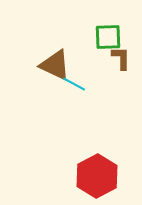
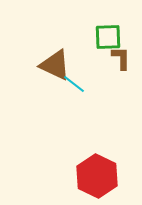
cyan line: rotated 10 degrees clockwise
red hexagon: rotated 6 degrees counterclockwise
